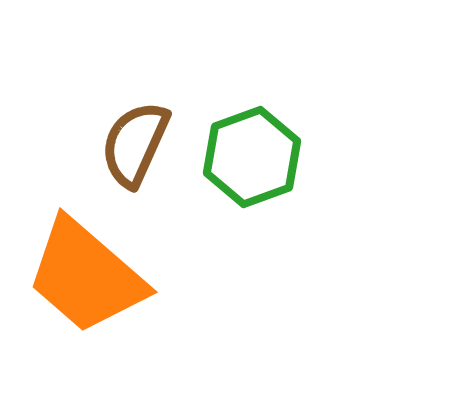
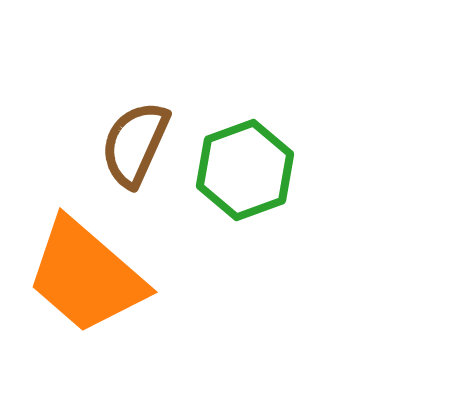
green hexagon: moved 7 px left, 13 px down
